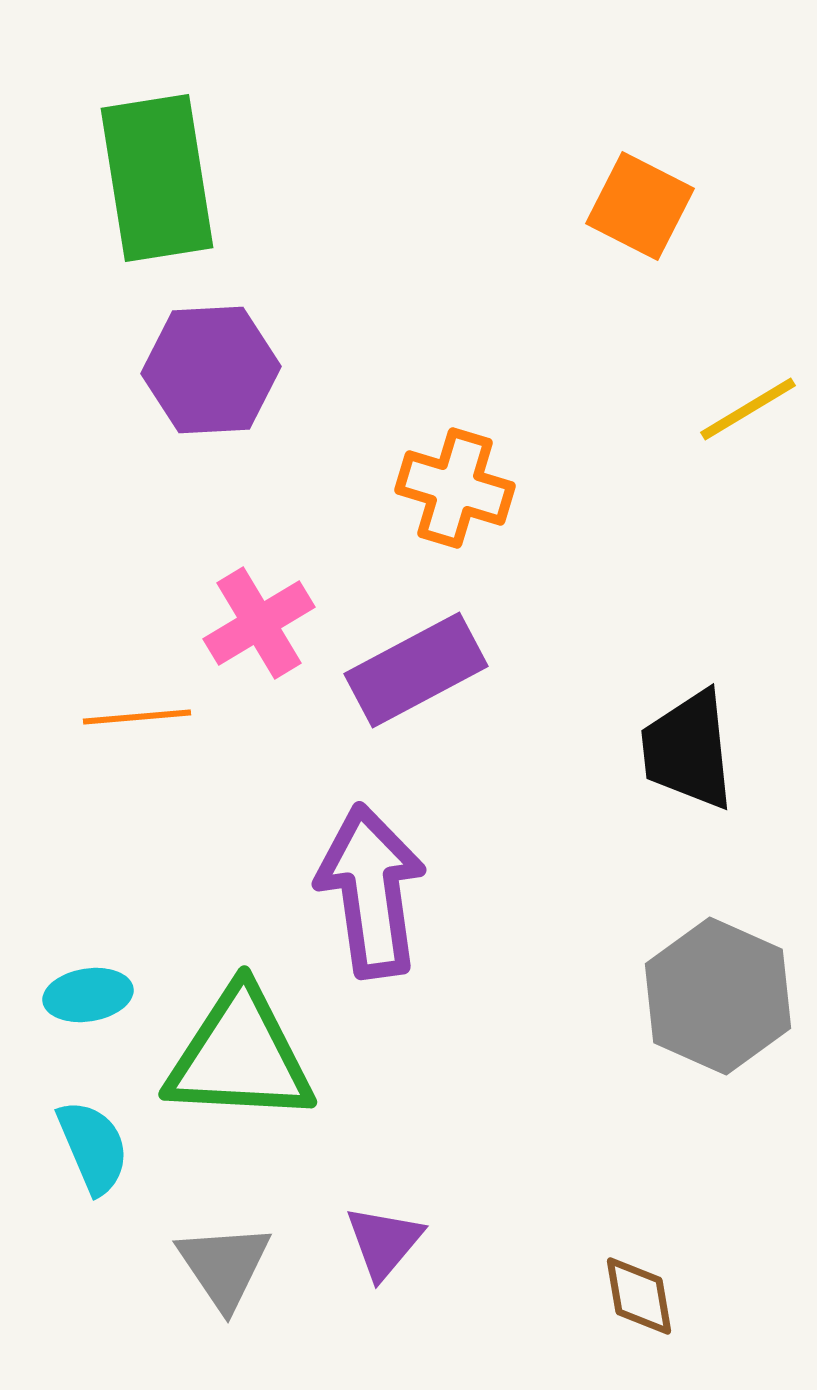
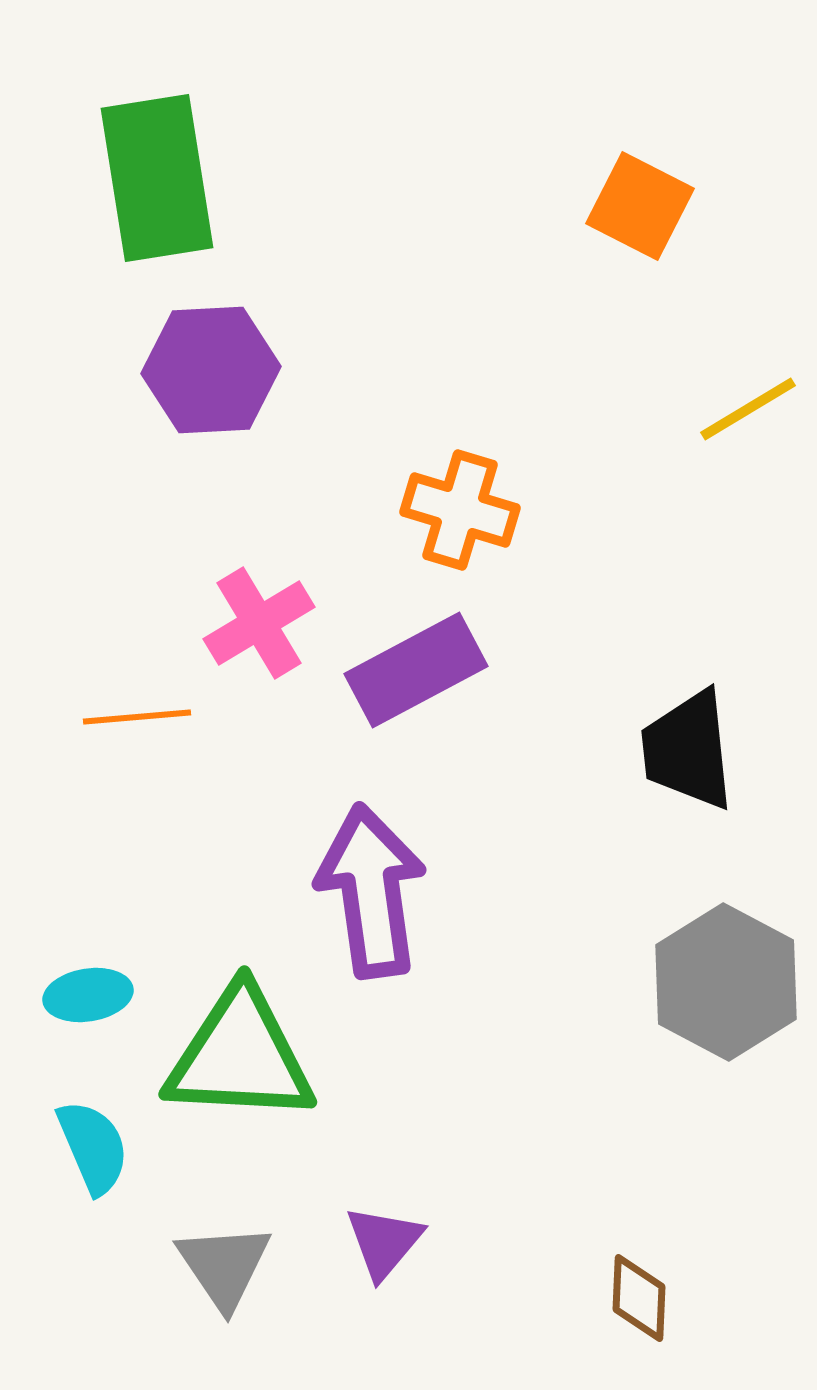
orange cross: moved 5 px right, 22 px down
gray hexagon: moved 8 px right, 14 px up; rotated 4 degrees clockwise
brown diamond: moved 2 px down; rotated 12 degrees clockwise
